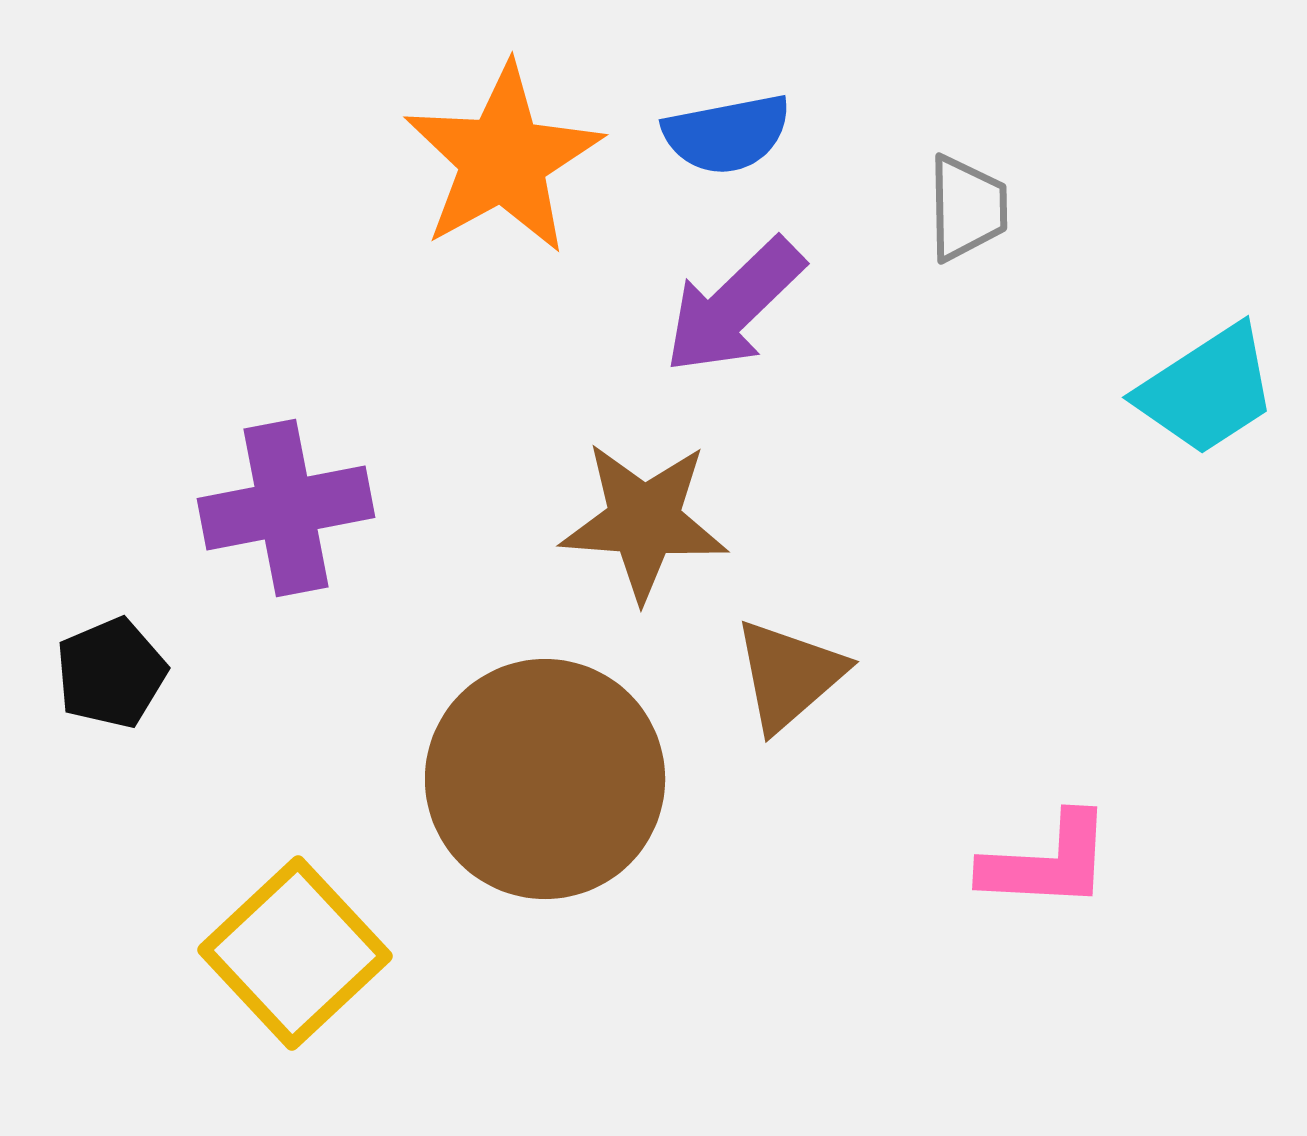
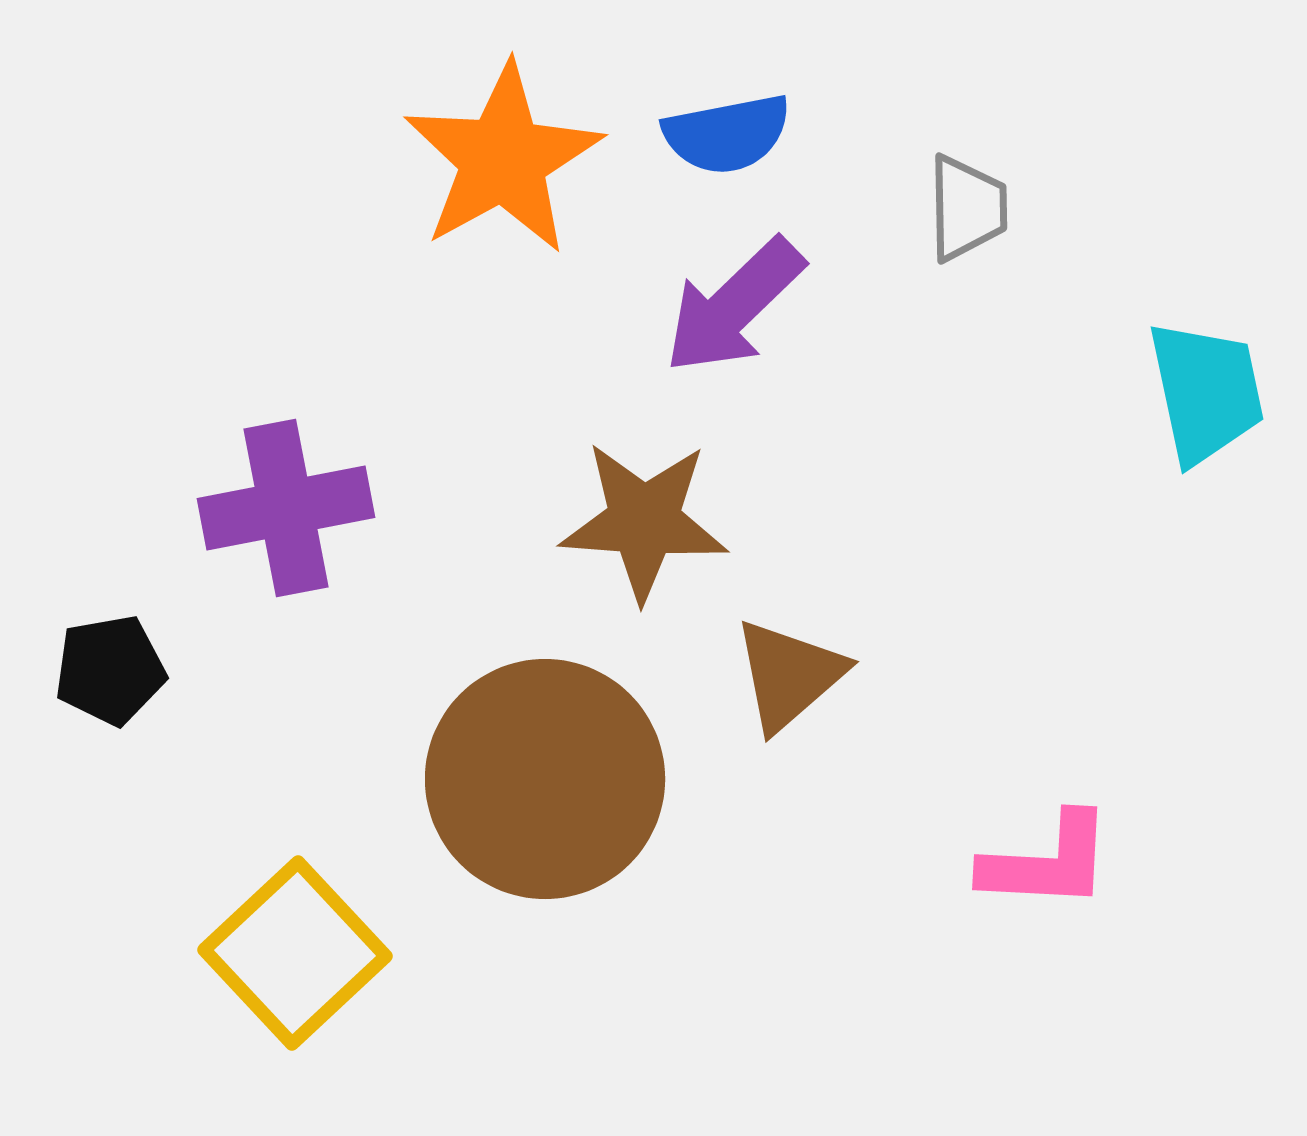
cyan trapezoid: moved 1 px left, 2 px down; rotated 69 degrees counterclockwise
black pentagon: moved 1 px left, 3 px up; rotated 13 degrees clockwise
